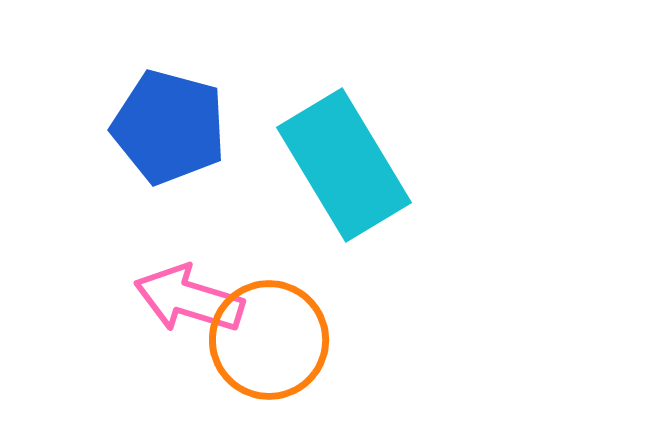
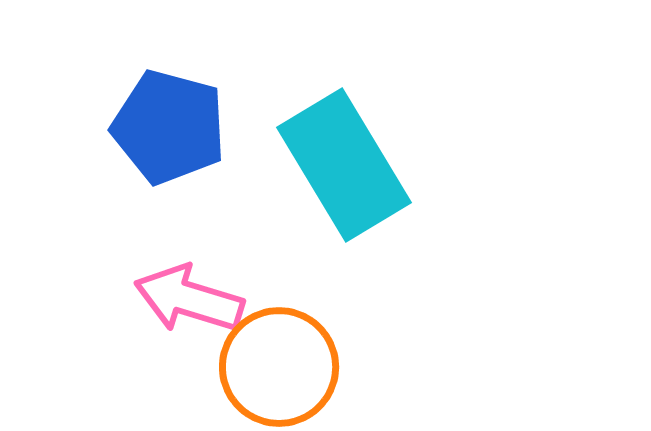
orange circle: moved 10 px right, 27 px down
